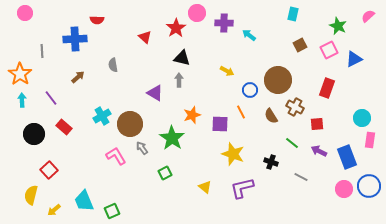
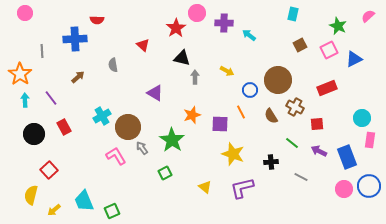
red triangle at (145, 37): moved 2 px left, 8 px down
gray arrow at (179, 80): moved 16 px right, 3 px up
red rectangle at (327, 88): rotated 48 degrees clockwise
cyan arrow at (22, 100): moved 3 px right
brown circle at (130, 124): moved 2 px left, 3 px down
red rectangle at (64, 127): rotated 21 degrees clockwise
green star at (172, 138): moved 2 px down
black cross at (271, 162): rotated 24 degrees counterclockwise
